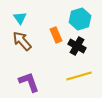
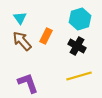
orange rectangle: moved 10 px left, 1 px down; rotated 49 degrees clockwise
purple L-shape: moved 1 px left, 1 px down
